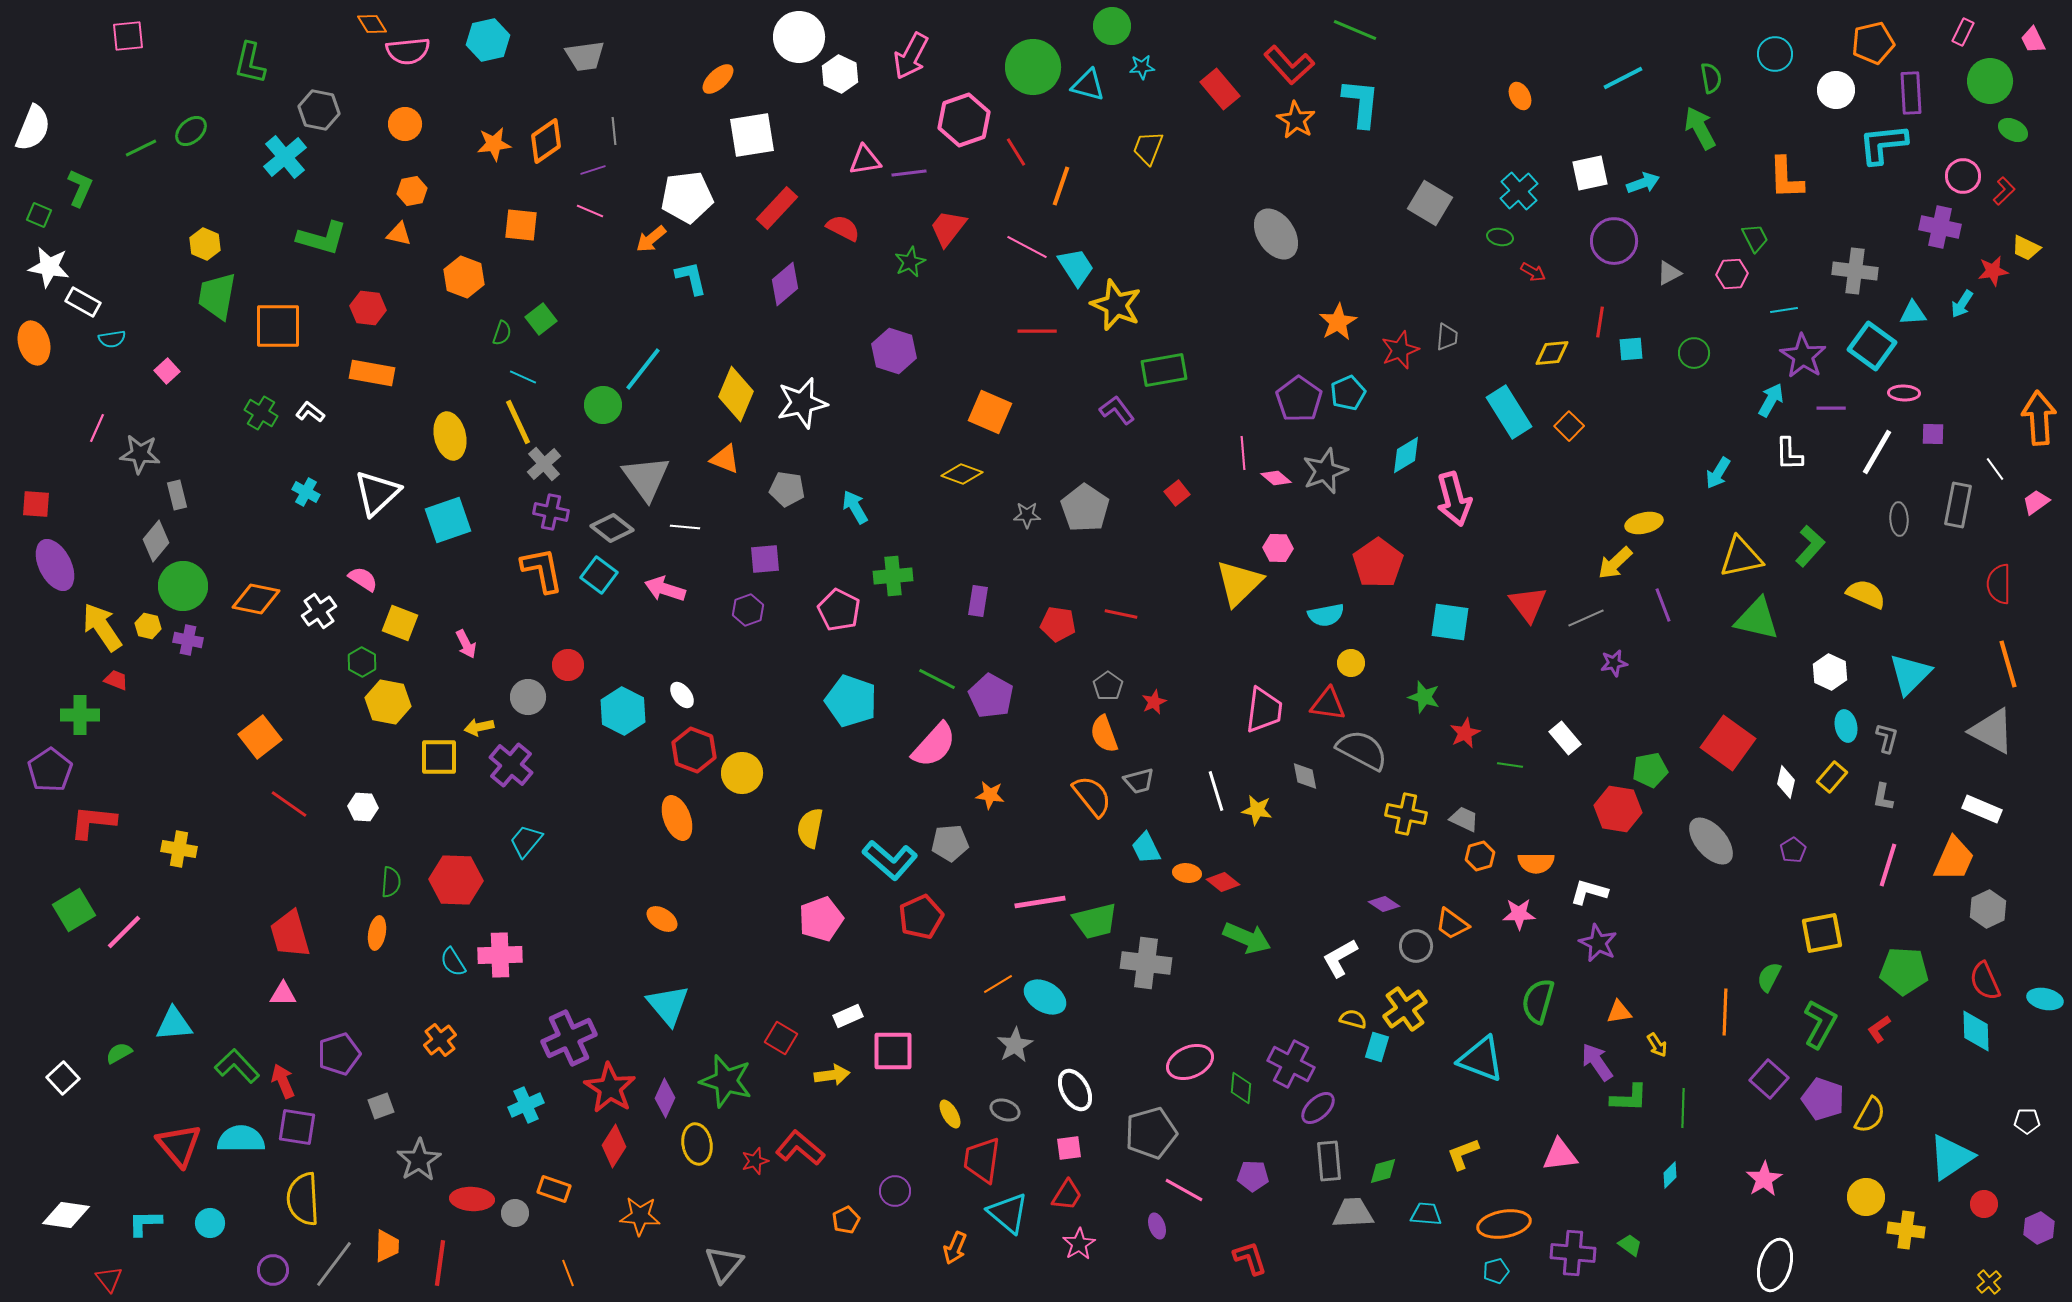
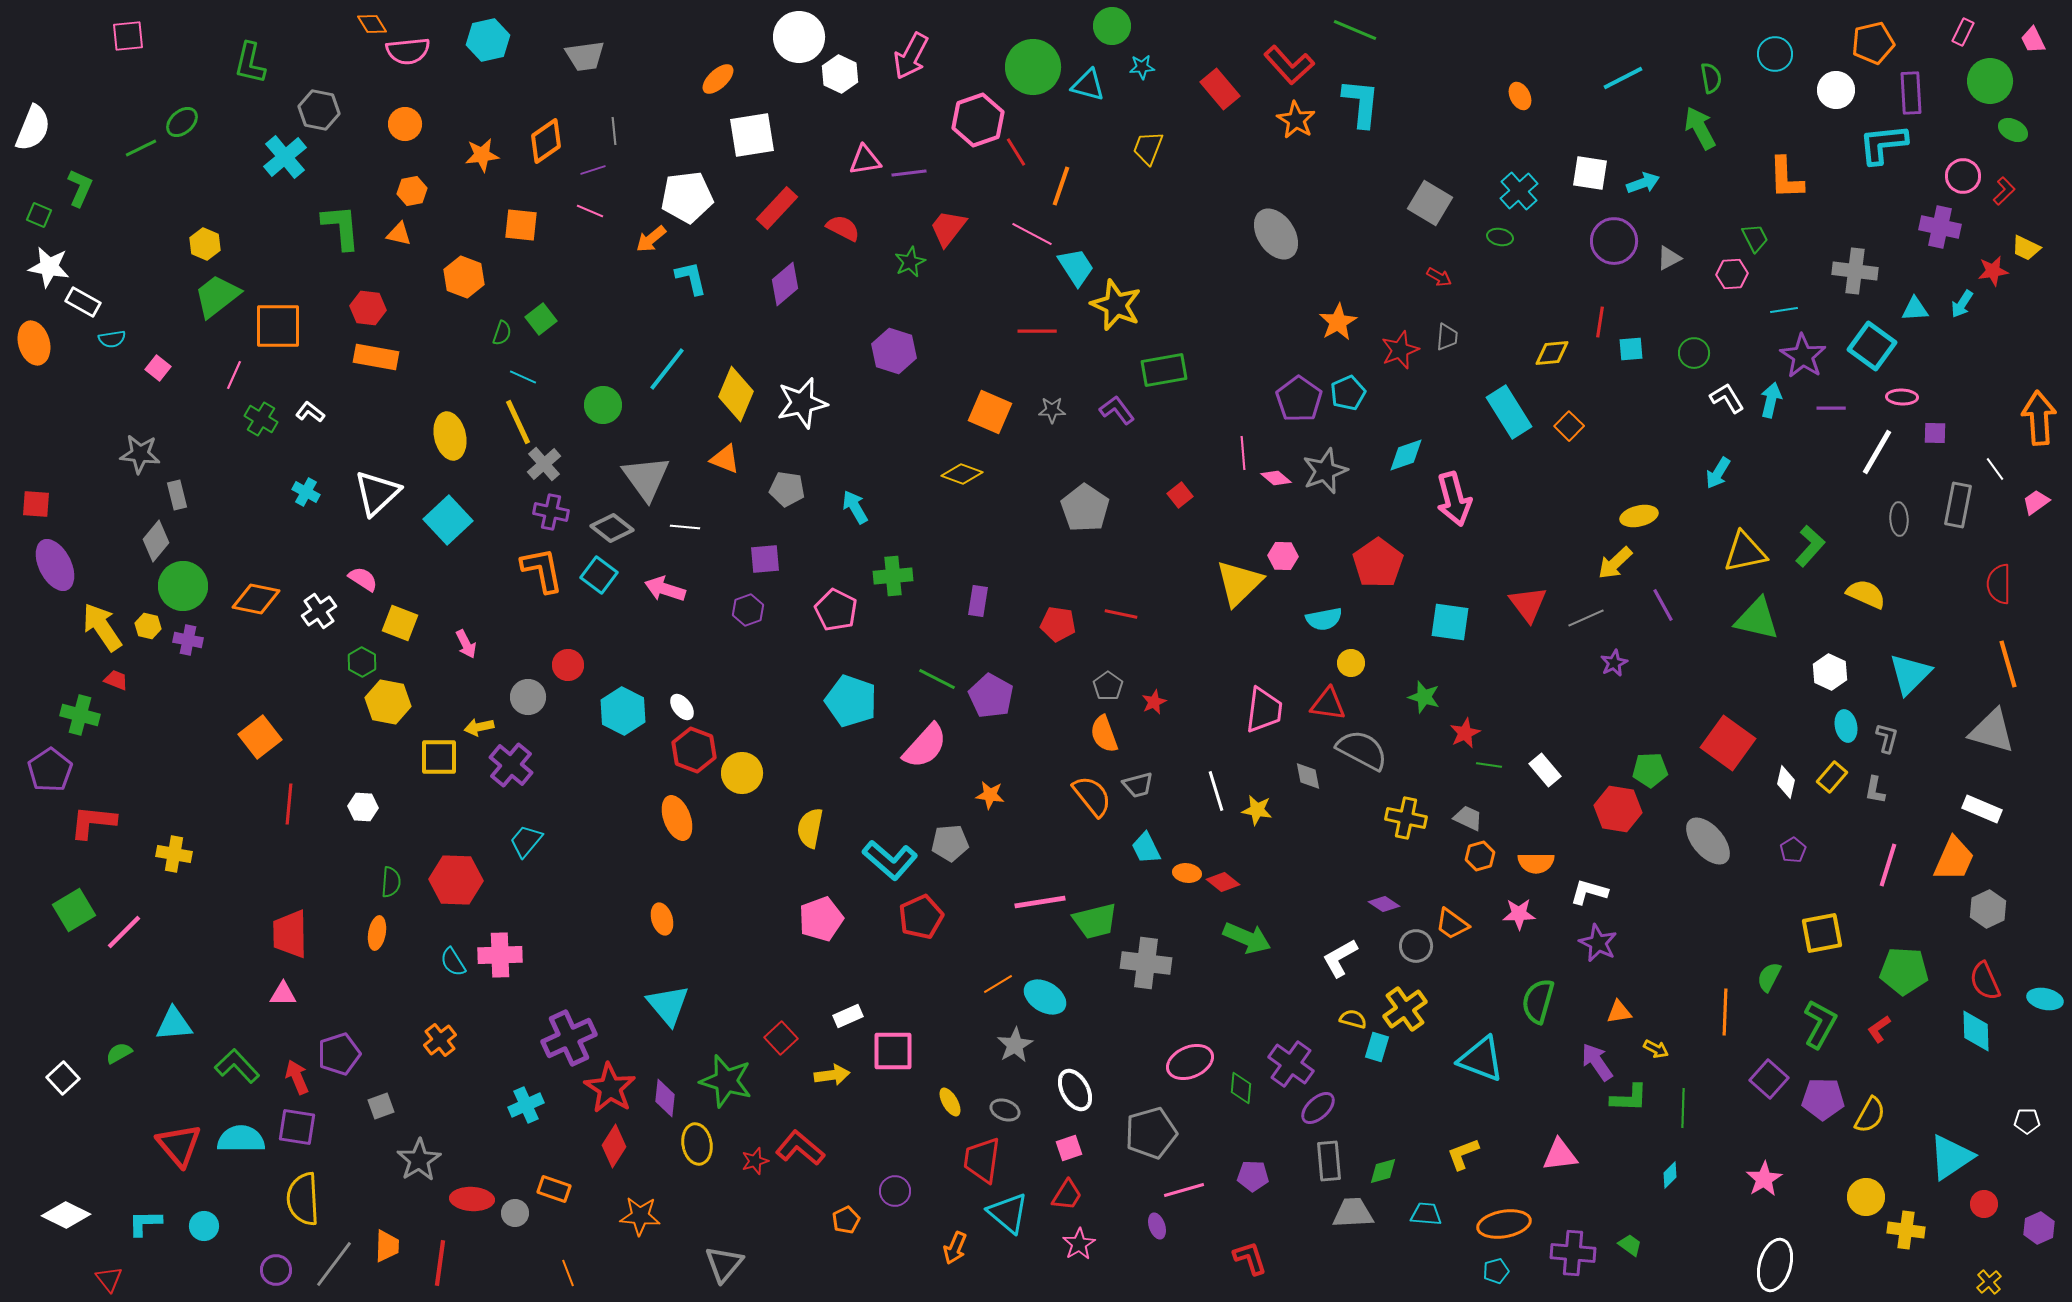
pink hexagon at (964, 120): moved 14 px right
green ellipse at (191, 131): moved 9 px left, 9 px up
orange star at (494, 144): moved 12 px left, 11 px down
white square at (1590, 173): rotated 21 degrees clockwise
green L-shape at (322, 238): moved 19 px right, 11 px up; rotated 111 degrees counterclockwise
pink line at (1027, 247): moved 5 px right, 13 px up
red arrow at (1533, 272): moved 94 px left, 5 px down
gray triangle at (1669, 273): moved 15 px up
green trapezoid at (217, 296): rotated 42 degrees clockwise
cyan triangle at (1913, 313): moved 2 px right, 4 px up
cyan line at (643, 369): moved 24 px right
pink square at (167, 371): moved 9 px left, 3 px up; rotated 10 degrees counterclockwise
orange rectangle at (372, 373): moved 4 px right, 16 px up
pink ellipse at (1904, 393): moved 2 px left, 4 px down
cyan arrow at (1771, 400): rotated 16 degrees counterclockwise
green cross at (261, 413): moved 6 px down
pink line at (97, 428): moved 137 px right, 53 px up
purple square at (1933, 434): moved 2 px right, 1 px up
white L-shape at (1789, 454): moved 62 px left, 56 px up; rotated 150 degrees clockwise
cyan diamond at (1406, 455): rotated 12 degrees clockwise
red square at (1177, 493): moved 3 px right, 2 px down
gray star at (1027, 515): moved 25 px right, 105 px up
cyan square at (448, 520): rotated 24 degrees counterclockwise
yellow ellipse at (1644, 523): moved 5 px left, 7 px up
pink hexagon at (1278, 548): moved 5 px right, 8 px down
yellow triangle at (1741, 557): moved 4 px right, 5 px up
purple line at (1663, 605): rotated 8 degrees counterclockwise
pink pentagon at (839, 610): moved 3 px left
cyan semicircle at (1326, 615): moved 2 px left, 4 px down
purple star at (1614, 663): rotated 16 degrees counterclockwise
white ellipse at (682, 695): moved 12 px down
green cross at (80, 715): rotated 15 degrees clockwise
gray triangle at (1992, 731): rotated 12 degrees counterclockwise
white rectangle at (1565, 738): moved 20 px left, 32 px down
pink semicircle at (934, 745): moved 9 px left, 1 px down
green line at (1510, 765): moved 21 px left
green pentagon at (1650, 770): rotated 8 degrees clockwise
gray diamond at (1305, 776): moved 3 px right
gray trapezoid at (1139, 781): moved 1 px left, 4 px down
gray L-shape at (1883, 797): moved 8 px left, 7 px up
red line at (289, 804): rotated 60 degrees clockwise
yellow cross at (1406, 814): moved 4 px down
gray trapezoid at (1464, 819): moved 4 px right, 1 px up
gray ellipse at (1711, 841): moved 3 px left
yellow cross at (179, 849): moved 5 px left, 5 px down
orange ellipse at (662, 919): rotated 40 degrees clockwise
red trapezoid at (290, 934): rotated 15 degrees clockwise
red square at (781, 1038): rotated 16 degrees clockwise
yellow arrow at (1657, 1045): moved 1 px left, 4 px down; rotated 30 degrees counterclockwise
purple cross at (1291, 1064): rotated 9 degrees clockwise
red arrow at (283, 1081): moved 14 px right, 4 px up
purple diamond at (665, 1098): rotated 18 degrees counterclockwise
purple pentagon at (1823, 1099): rotated 18 degrees counterclockwise
yellow ellipse at (950, 1114): moved 12 px up
pink square at (1069, 1148): rotated 12 degrees counterclockwise
pink line at (1184, 1190): rotated 45 degrees counterclockwise
white diamond at (66, 1215): rotated 18 degrees clockwise
cyan circle at (210, 1223): moved 6 px left, 3 px down
purple circle at (273, 1270): moved 3 px right
